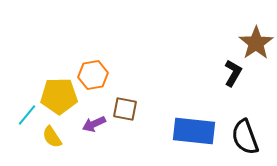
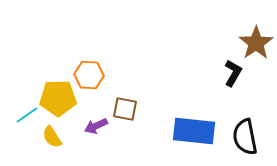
orange hexagon: moved 4 px left; rotated 12 degrees clockwise
yellow pentagon: moved 1 px left, 2 px down
cyan line: rotated 15 degrees clockwise
purple arrow: moved 2 px right, 2 px down
black semicircle: rotated 9 degrees clockwise
